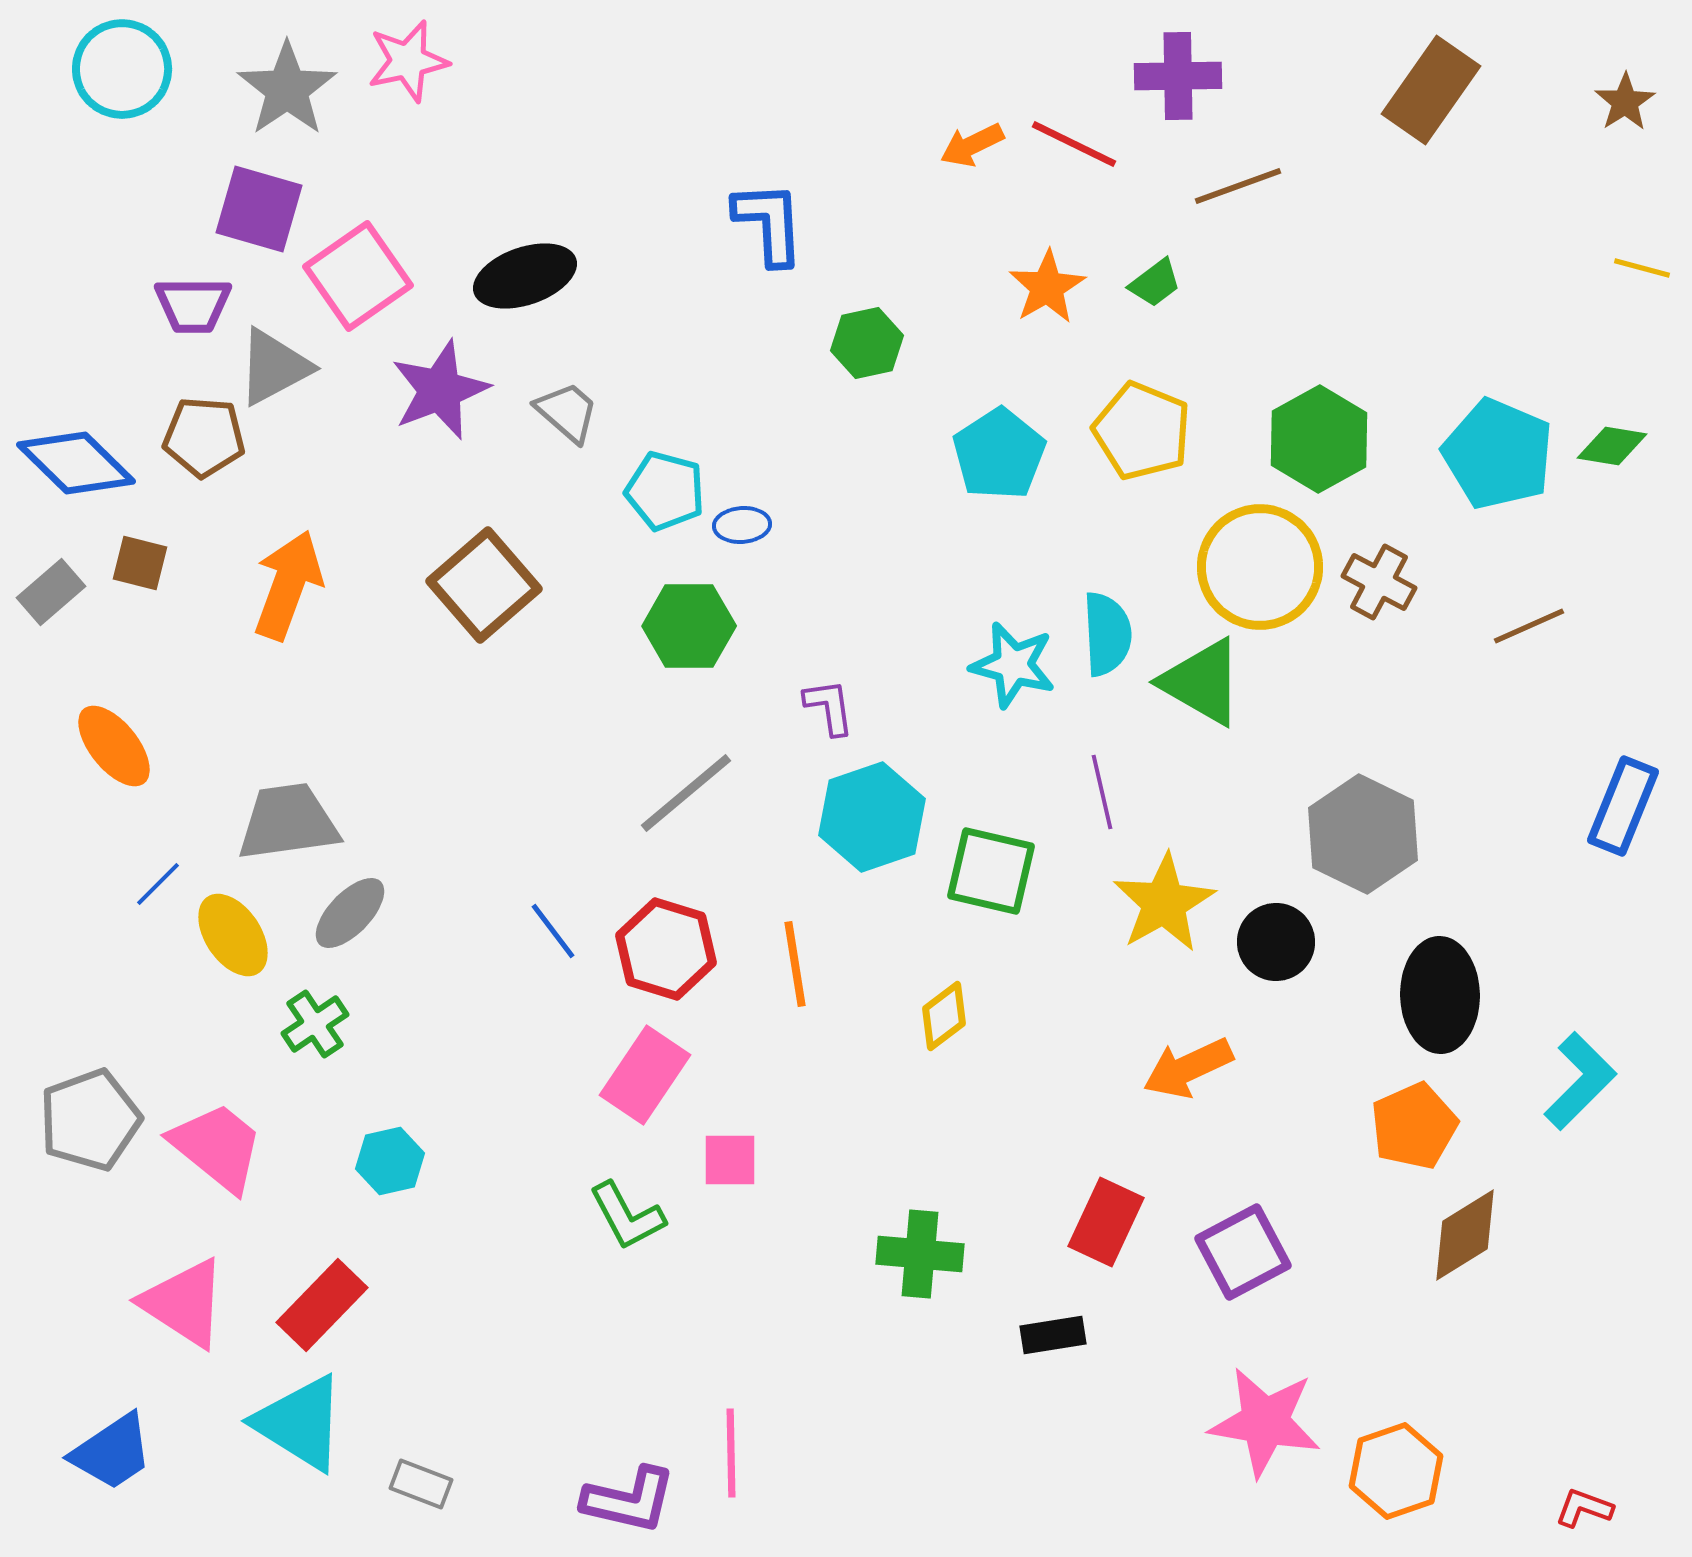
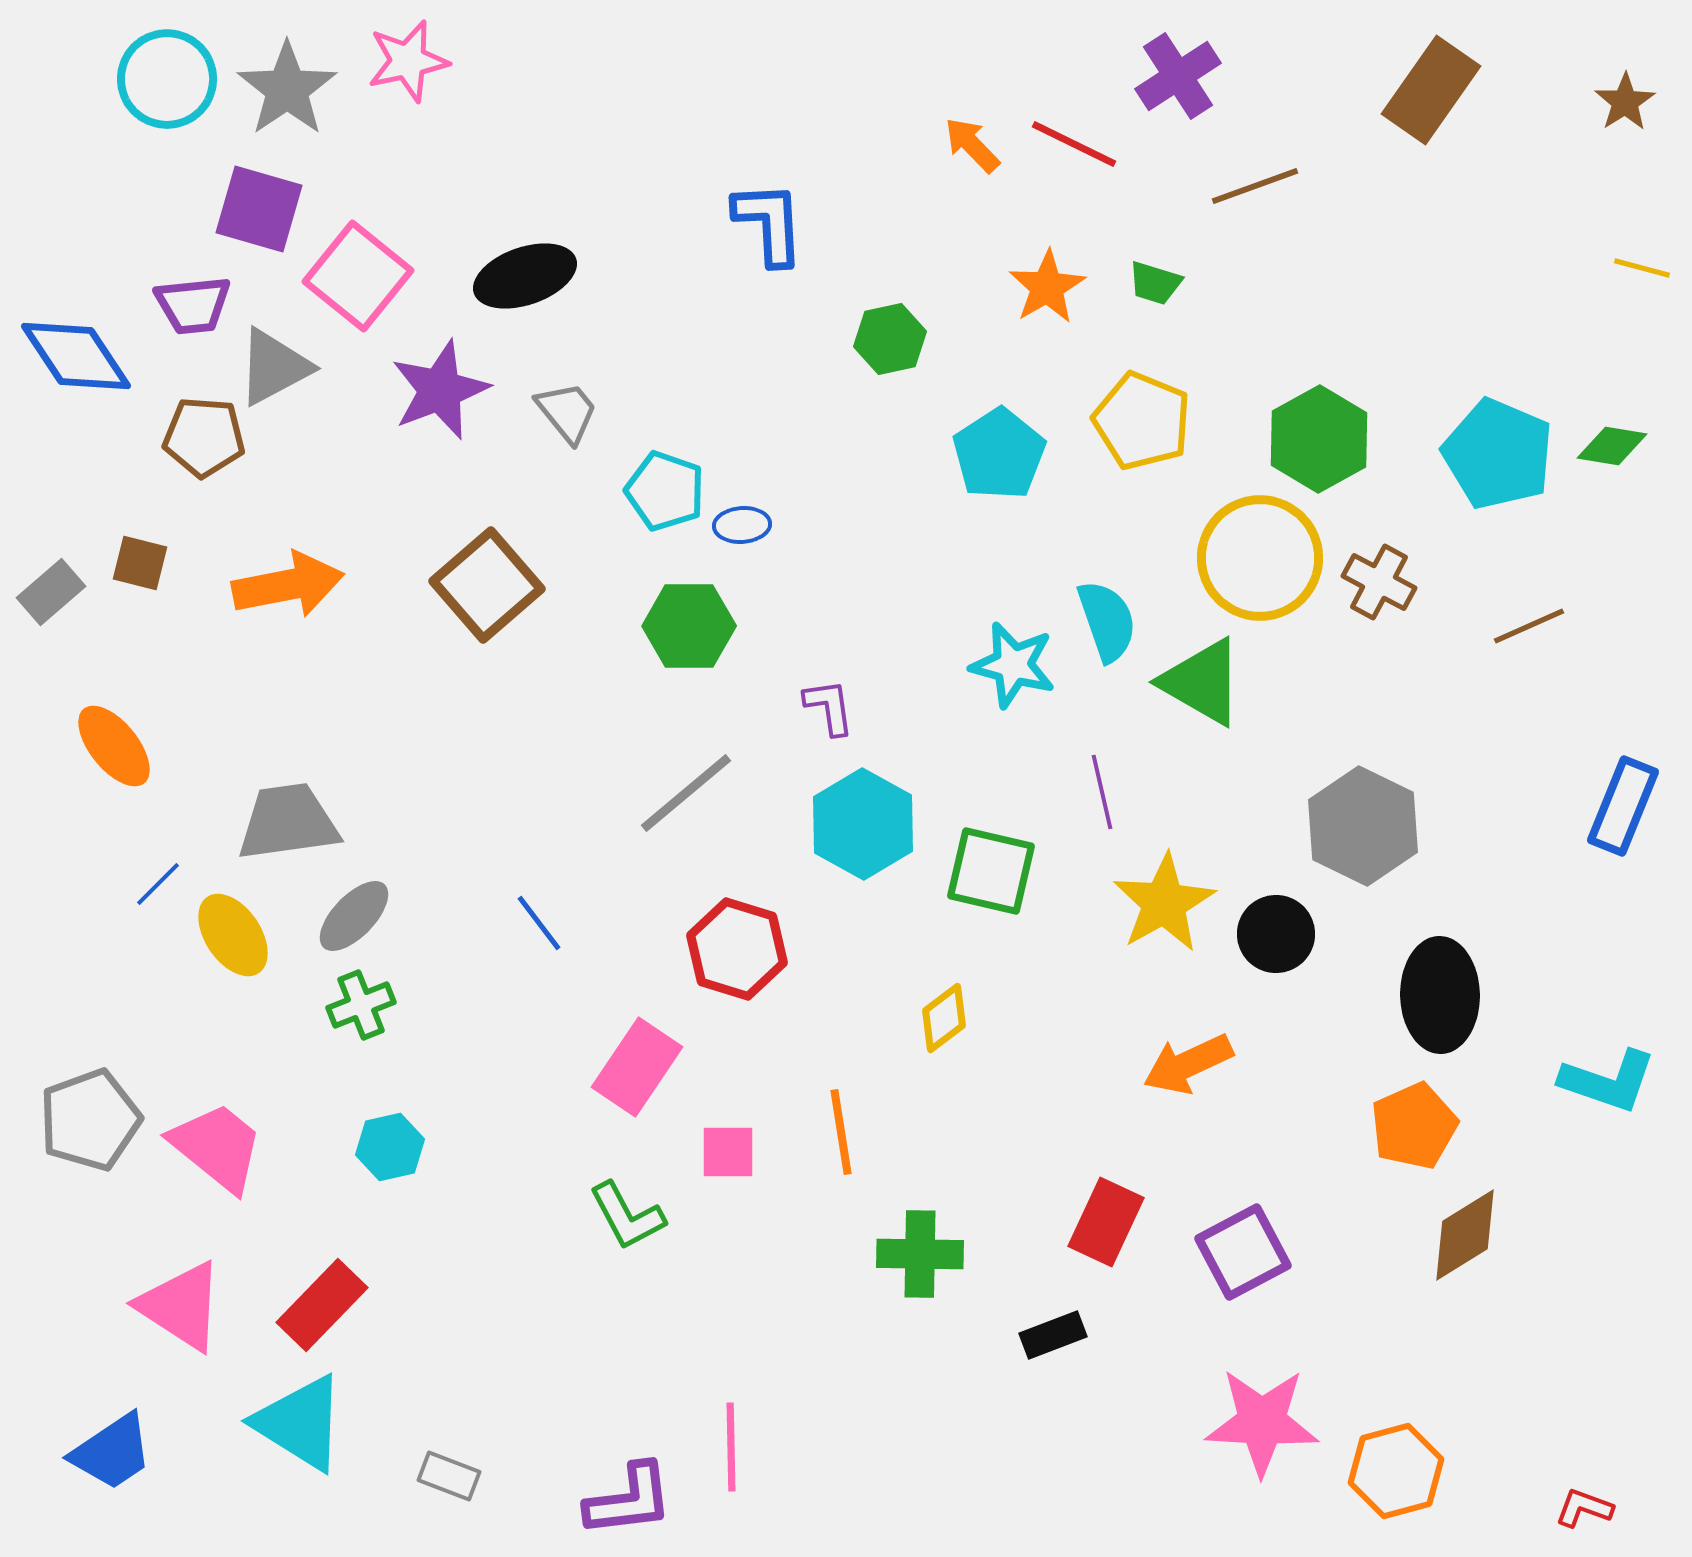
cyan circle at (122, 69): moved 45 px right, 10 px down
purple cross at (1178, 76): rotated 32 degrees counterclockwise
orange arrow at (972, 145): rotated 72 degrees clockwise
brown line at (1238, 186): moved 17 px right
pink square at (358, 276): rotated 16 degrees counterclockwise
green trapezoid at (1155, 283): rotated 54 degrees clockwise
purple trapezoid at (193, 305): rotated 6 degrees counterclockwise
green hexagon at (867, 343): moved 23 px right, 4 px up
gray trapezoid at (567, 412): rotated 10 degrees clockwise
yellow pentagon at (1142, 431): moved 10 px up
blue diamond at (76, 463): moved 107 px up; rotated 12 degrees clockwise
cyan pentagon at (665, 491): rotated 4 degrees clockwise
yellow circle at (1260, 567): moved 9 px up
orange arrow at (288, 585): rotated 59 degrees clockwise
brown square at (484, 585): moved 3 px right
cyan semicircle at (1107, 634): moved 13 px up; rotated 16 degrees counterclockwise
cyan hexagon at (872, 817): moved 9 px left, 7 px down; rotated 12 degrees counterclockwise
gray hexagon at (1363, 834): moved 8 px up
gray ellipse at (350, 913): moved 4 px right, 3 px down
blue line at (553, 931): moved 14 px left, 8 px up
black circle at (1276, 942): moved 8 px up
red hexagon at (666, 949): moved 71 px right
orange line at (795, 964): moved 46 px right, 168 px down
yellow diamond at (944, 1016): moved 2 px down
green cross at (315, 1024): moved 46 px right, 19 px up; rotated 12 degrees clockwise
orange arrow at (1188, 1068): moved 4 px up
pink rectangle at (645, 1075): moved 8 px left, 8 px up
cyan L-shape at (1580, 1081): moved 28 px right; rotated 64 degrees clockwise
pink square at (730, 1160): moved 2 px left, 8 px up
cyan hexagon at (390, 1161): moved 14 px up
green cross at (920, 1254): rotated 4 degrees counterclockwise
pink triangle at (184, 1303): moved 3 px left, 3 px down
black rectangle at (1053, 1335): rotated 12 degrees counterclockwise
pink star at (1265, 1422): moved 3 px left; rotated 7 degrees counterclockwise
pink line at (731, 1453): moved 6 px up
orange hexagon at (1396, 1471): rotated 4 degrees clockwise
gray rectangle at (421, 1484): moved 28 px right, 8 px up
purple L-shape at (629, 1500): rotated 20 degrees counterclockwise
